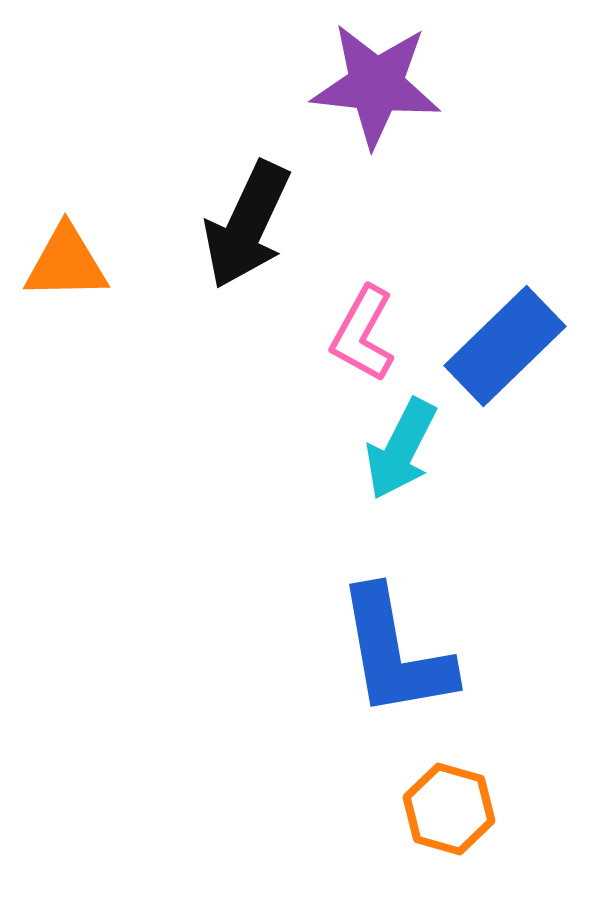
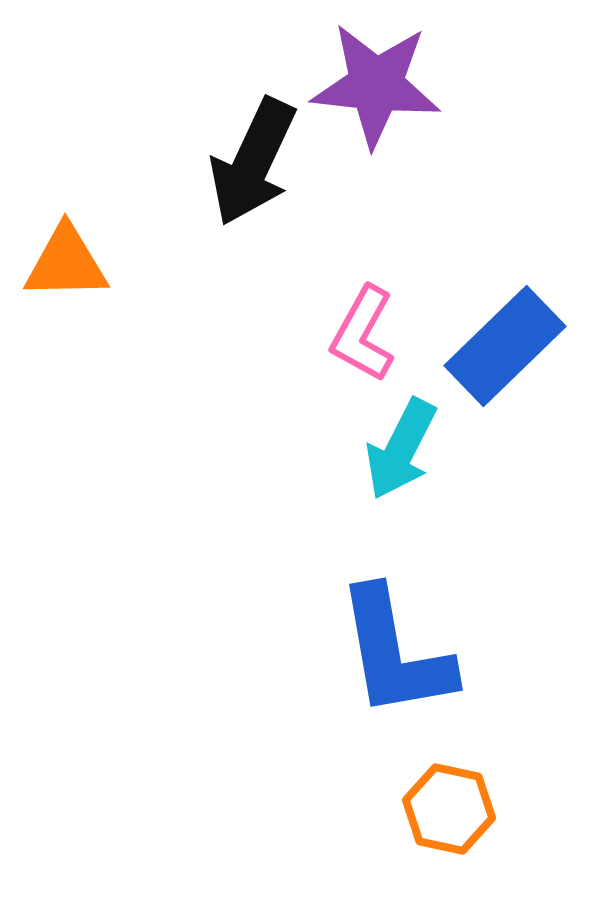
black arrow: moved 6 px right, 63 px up
orange hexagon: rotated 4 degrees counterclockwise
